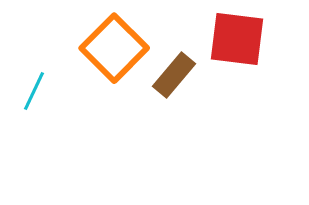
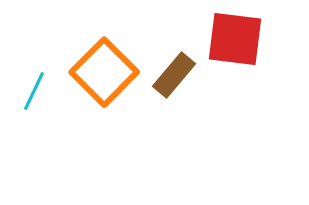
red square: moved 2 px left
orange square: moved 10 px left, 24 px down
